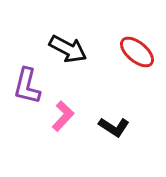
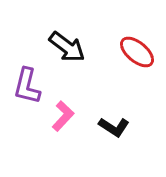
black arrow: moved 1 px left, 2 px up; rotated 9 degrees clockwise
